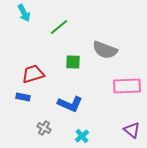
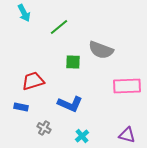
gray semicircle: moved 4 px left
red trapezoid: moved 7 px down
blue rectangle: moved 2 px left, 10 px down
purple triangle: moved 5 px left, 5 px down; rotated 24 degrees counterclockwise
